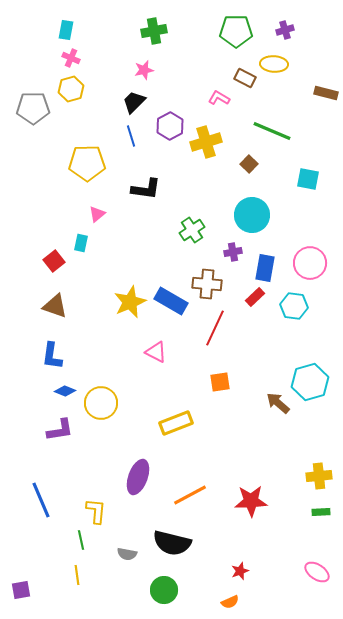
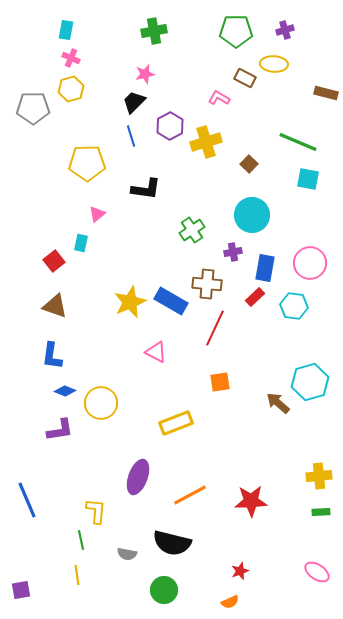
pink star at (144, 70): moved 1 px right, 4 px down
green line at (272, 131): moved 26 px right, 11 px down
blue line at (41, 500): moved 14 px left
